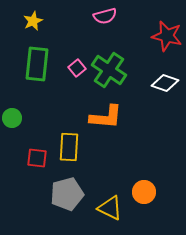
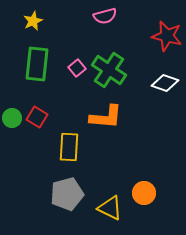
red square: moved 41 px up; rotated 25 degrees clockwise
orange circle: moved 1 px down
